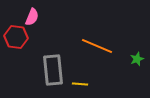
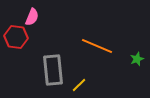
yellow line: moved 1 px left, 1 px down; rotated 49 degrees counterclockwise
